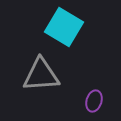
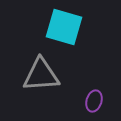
cyan square: rotated 15 degrees counterclockwise
